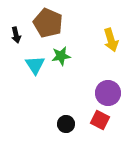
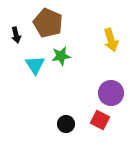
purple circle: moved 3 px right
